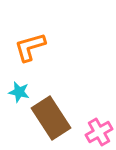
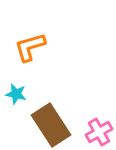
cyan star: moved 3 px left, 2 px down
brown rectangle: moved 7 px down
